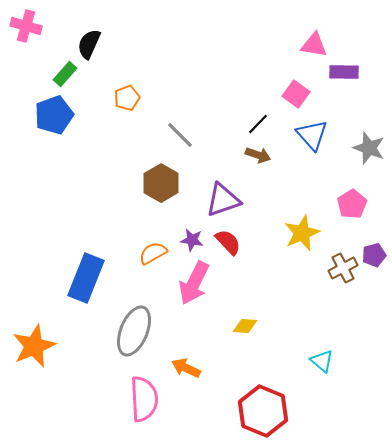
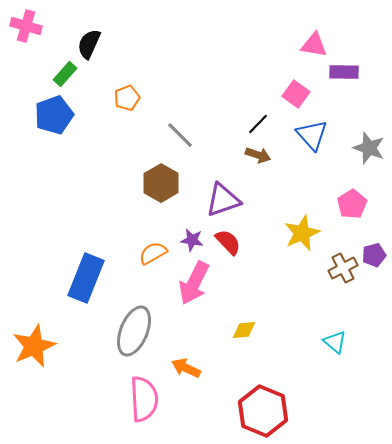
yellow diamond: moved 1 px left, 4 px down; rotated 10 degrees counterclockwise
cyan triangle: moved 13 px right, 19 px up
